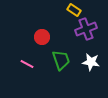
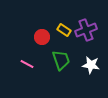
yellow rectangle: moved 10 px left, 20 px down
purple cross: moved 1 px down
white star: moved 3 px down
